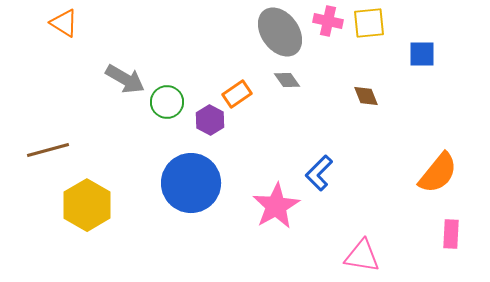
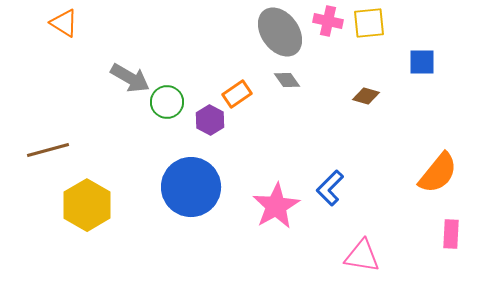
blue square: moved 8 px down
gray arrow: moved 5 px right, 1 px up
brown diamond: rotated 52 degrees counterclockwise
blue L-shape: moved 11 px right, 15 px down
blue circle: moved 4 px down
